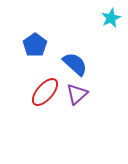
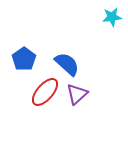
cyan star: moved 1 px right, 1 px up; rotated 18 degrees clockwise
blue pentagon: moved 11 px left, 14 px down
blue semicircle: moved 8 px left
